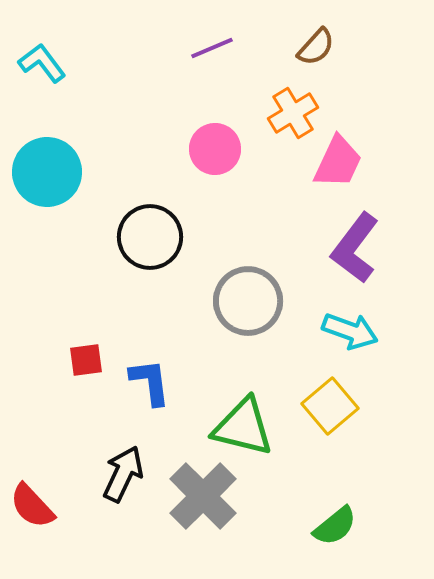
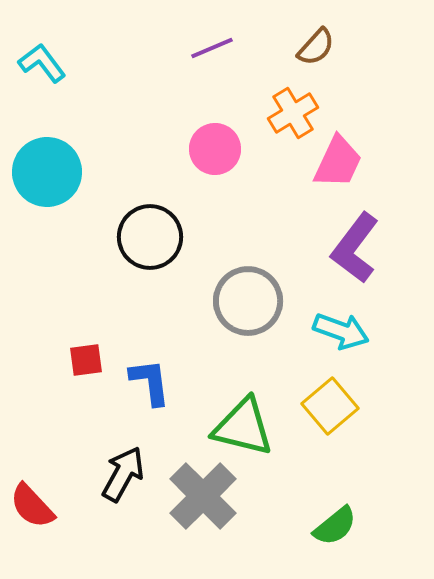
cyan arrow: moved 9 px left
black arrow: rotated 4 degrees clockwise
